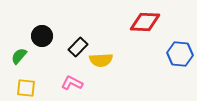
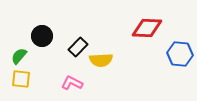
red diamond: moved 2 px right, 6 px down
yellow square: moved 5 px left, 9 px up
